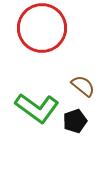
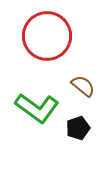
red circle: moved 5 px right, 8 px down
black pentagon: moved 3 px right, 7 px down
